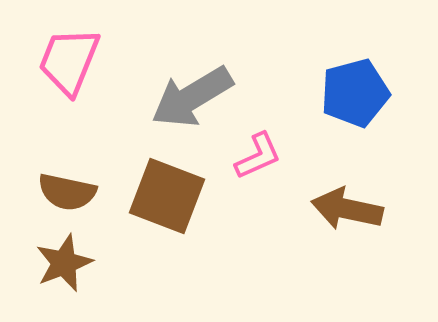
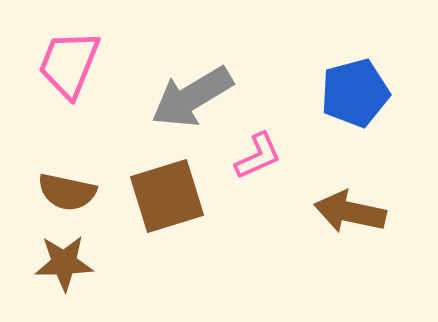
pink trapezoid: moved 3 px down
brown square: rotated 38 degrees counterclockwise
brown arrow: moved 3 px right, 3 px down
brown star: rotated 20 degrees clockwise
